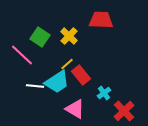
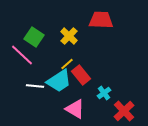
green square: moved 6 px left
cyan trapezoid: moved 2 px right, 1 px up
